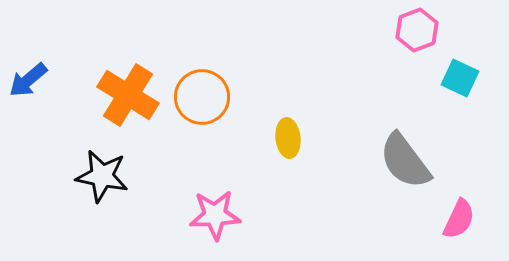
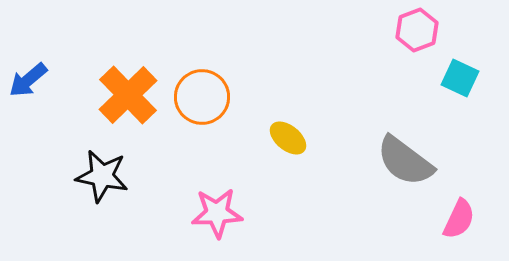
orange cross: rotated 14 degrees clockwise
yellow ellipse: rotated 45 degrees counterclockwise
gray semicircle: rotated 16 degrees counterclockwise
pink star: moved 2 px right, 2 px up
